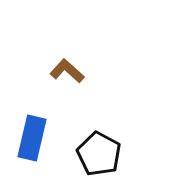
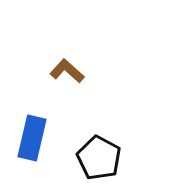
black pentagon: moved 4 px down
